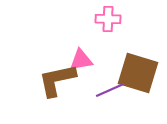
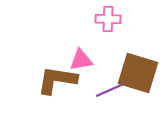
brown L-shape: rotated 21 degrees clockwise
